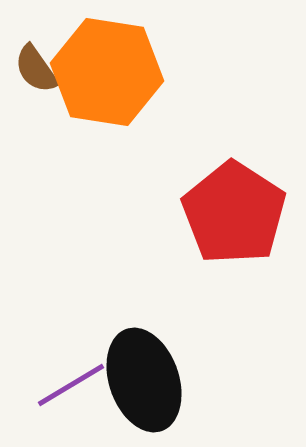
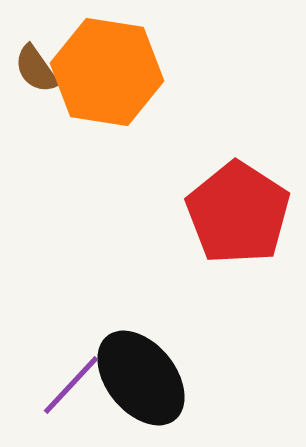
red pentagon: moved 4 px right
black ellipse: moved 3 px left, 2 px up; rotated 20 degrees counterclockwise
purple line: rotated 16 degrees counterclockwise
